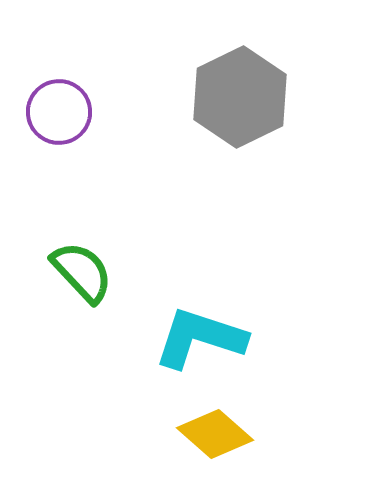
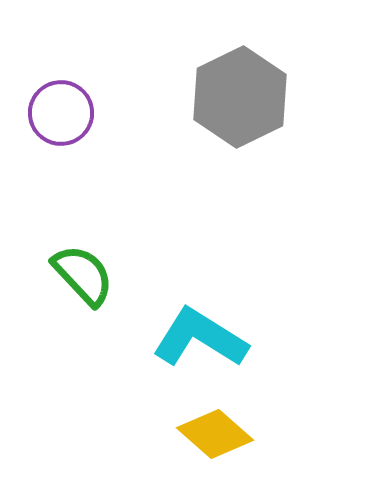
purple circle: moved 2 px right, 1 px down
green semicircle: moved 1 px right, 3 px down
cyan L-shape: rotated 14 degrees clockwise
